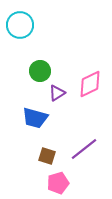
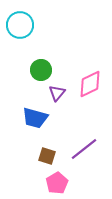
green circle: moved 1 px right, 1 px up
purple triangle: rotated 18 degrees counterclockwise
pink pentagon: moved 1 px left; rotated 15 degrees counterclockwise
